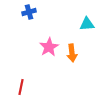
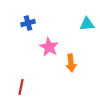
blue cross: moved 1 px left, 11 px down
pink star: rotated 12 degrees counterclockwise
orange arrow: moved 1 px left, 10 px down
